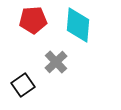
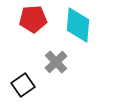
red pentagon: moved 1 px up
